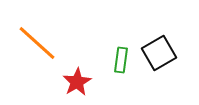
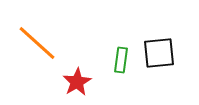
black square: rotated 24 degrees clockwise
